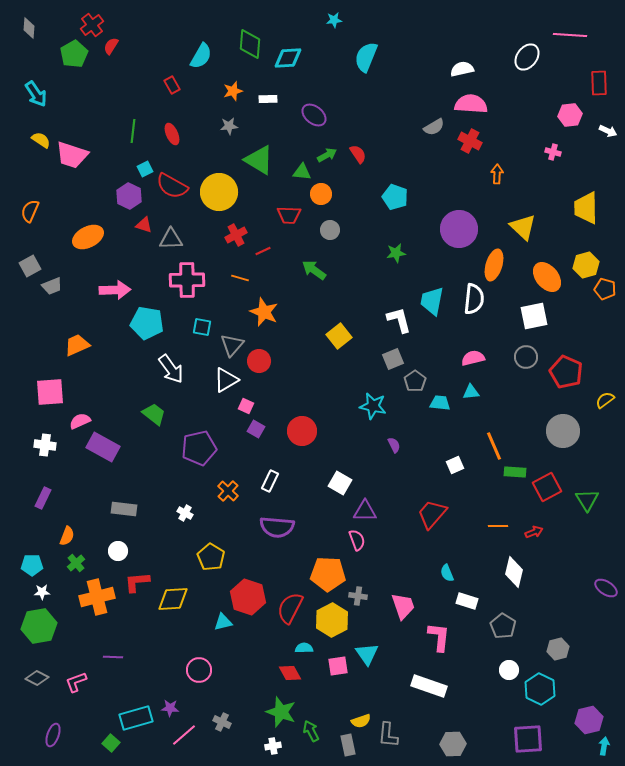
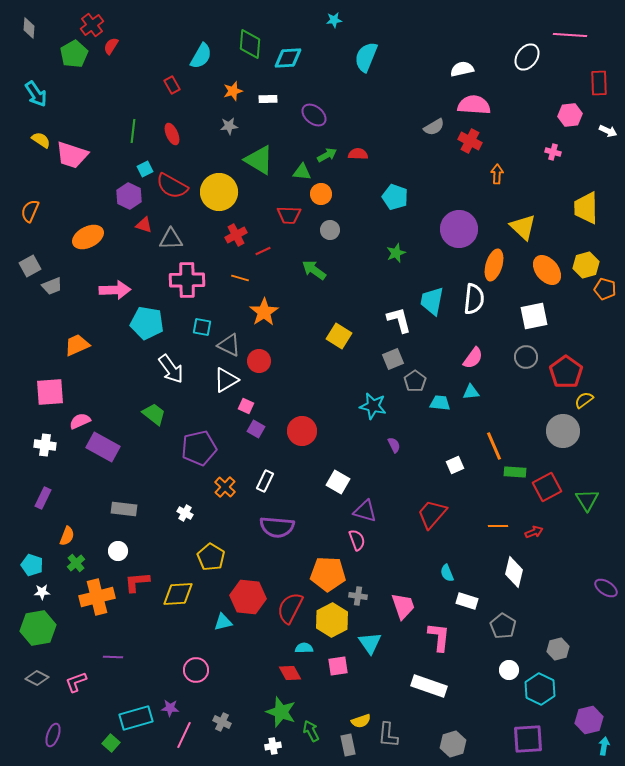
pink semicircle at (471, 104): moved 3 px right, 1 px down
red semicircle at (358, 154): rotated 54 degrees counterclockwise
green star at (396, 253): rotated 12 degrees counterclockwise
orange ellipse at (547, 277): moved 7 px up
orange star at (264, 312): rotated 16 degrees clockwise
yellow square at (339, 336): rotated 20 degrees counterclockwise
gray triangle at (232, 345): moved 3 px left; rotated 45 degrees counterclockwise
pink semicircle at (473, 358): rotated 140 degrees clockwise
red pentagon at (566, 372): rotated 12 degrees clockwise
yellow semicircle at (605, 400): moved 21 px left
white rectangle at (270, 481): moved 5 px left
white square at (340, 483): moved 2 px left, 1 px up
orange cross at (228, 491): moved 3 px left, 4 px up
purple triangle at (365, 511): rotated 15 degrees clockwise
cyan pentagon at (32, 565): rotated 20 degrees clockwise
red hexagon at (248, 597): rotated 12 degrees counterclockwise
yellow diamond at (173, 599): moved 5 px right, 5 px up
green hexagon at (39, 626): moved 1 px left, 2 px down
cyan triangle at (367, 654): moved 3 px right, 11 px up
pink circle at (199, 670): moved 3 px left
pink line at (184, 735): rotated 24 degrees counterclockwise
gray hexagon at (453, 744): rotated 15 degrees counterclockwise
